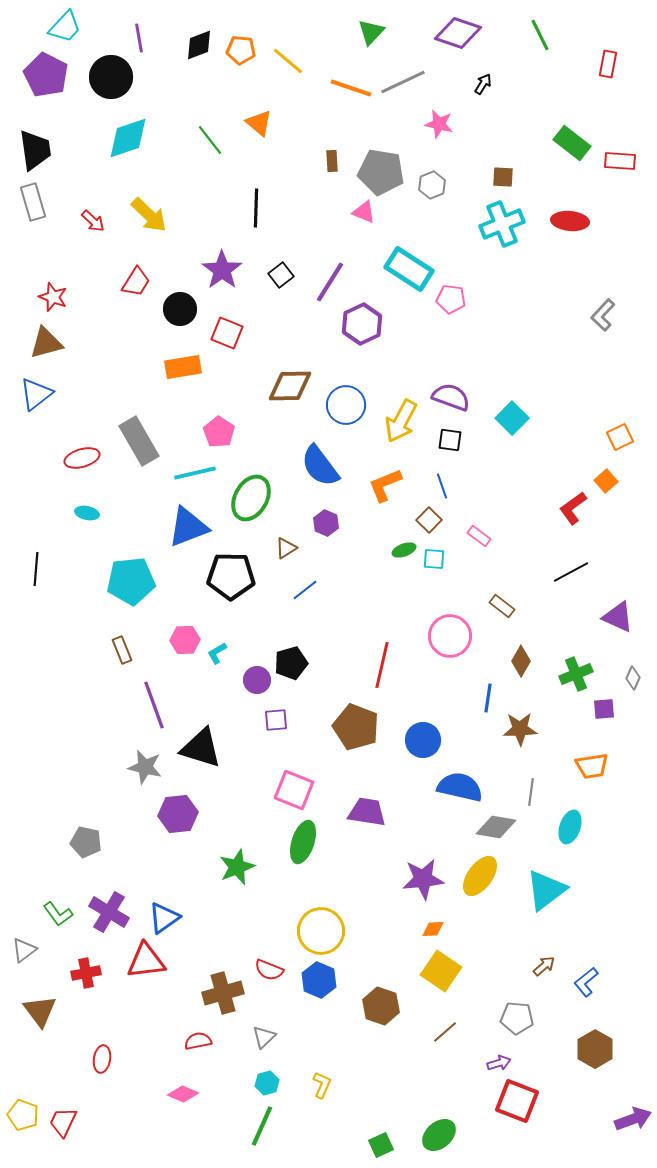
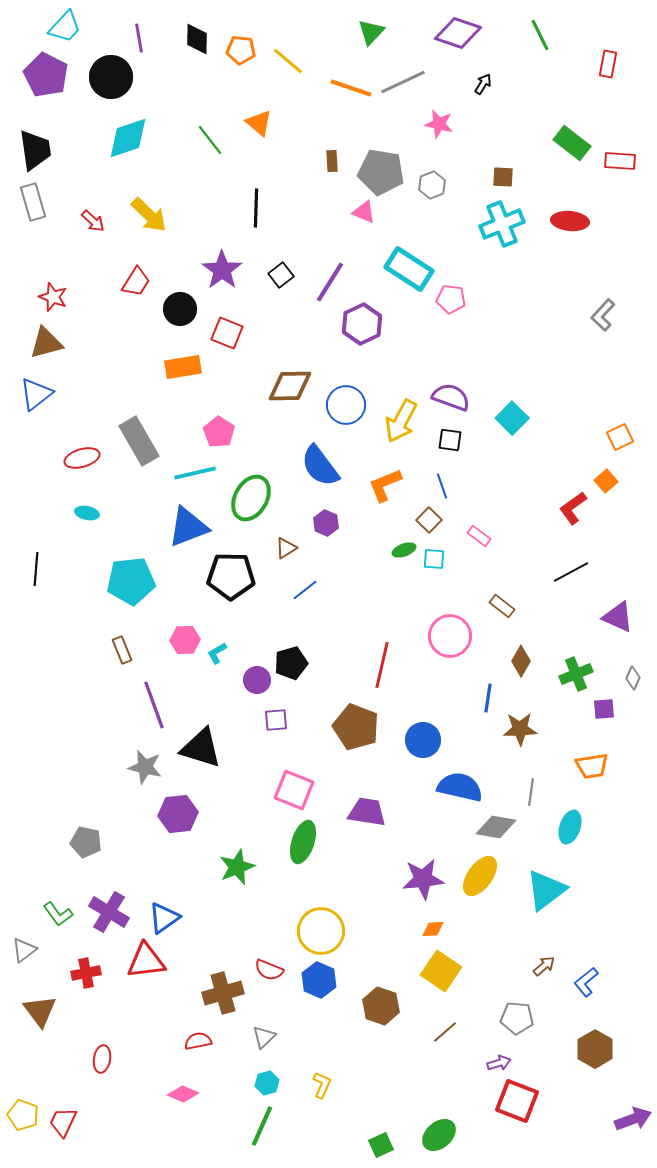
black diamond at (199, 45): moved 2 px left, 6 px up; rotated 68 degrees counterclockwise
